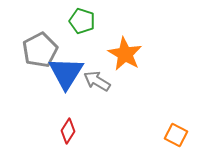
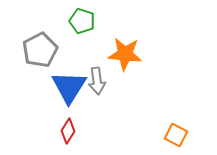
orange star: rotated 24 degrees counterclockwise
blue triangle: moved 3 px right, 14 px down
gray arrow: rotated 128 degrees counterclockwise
